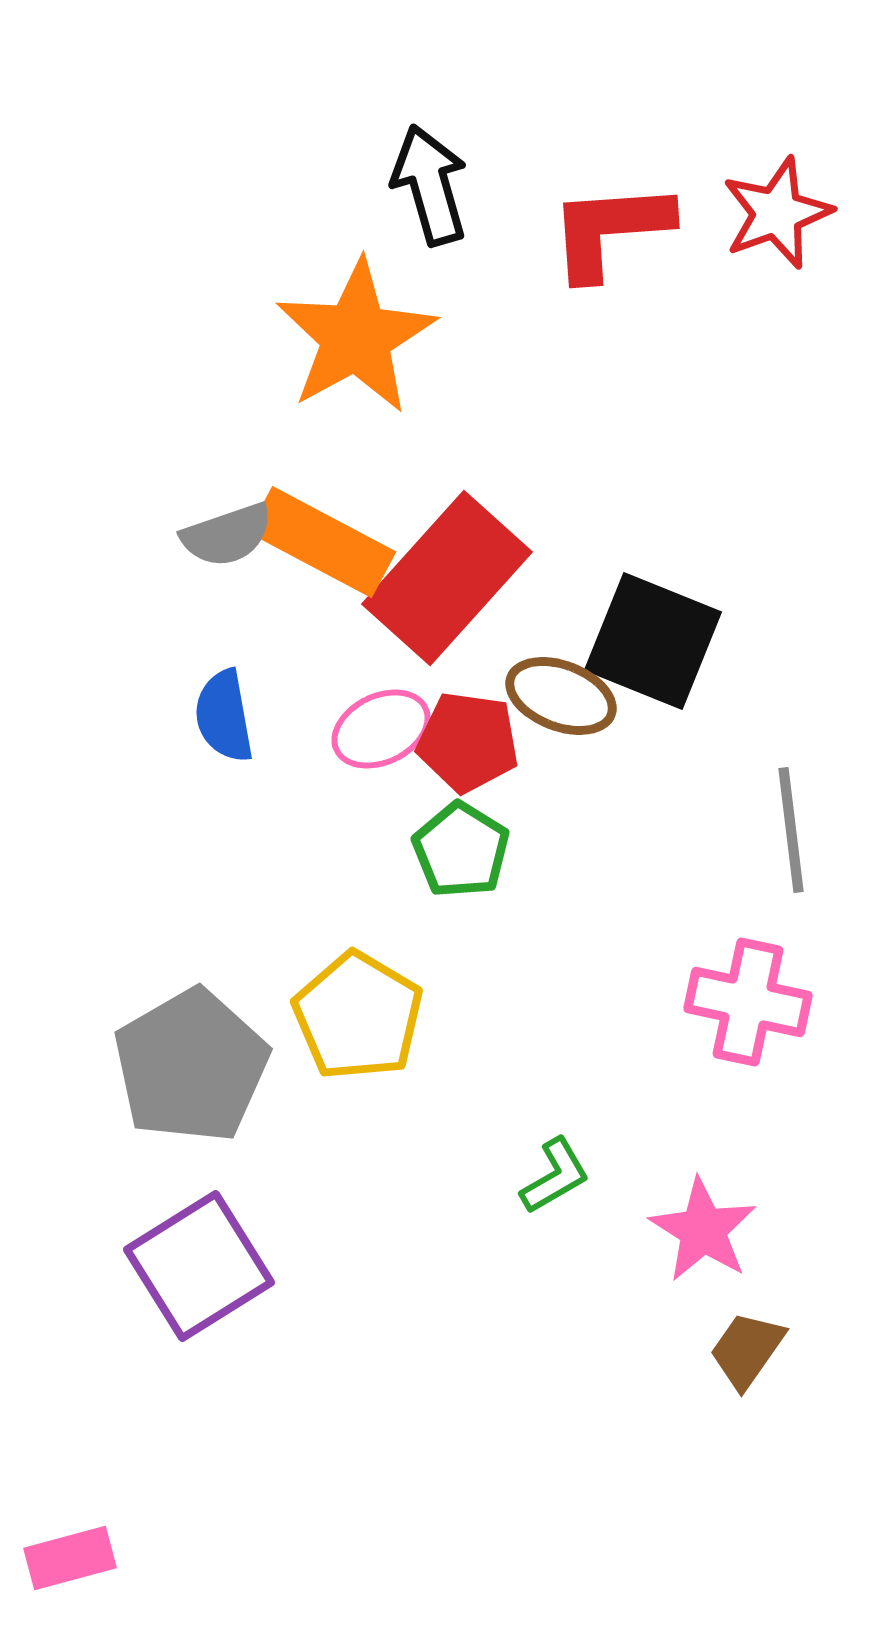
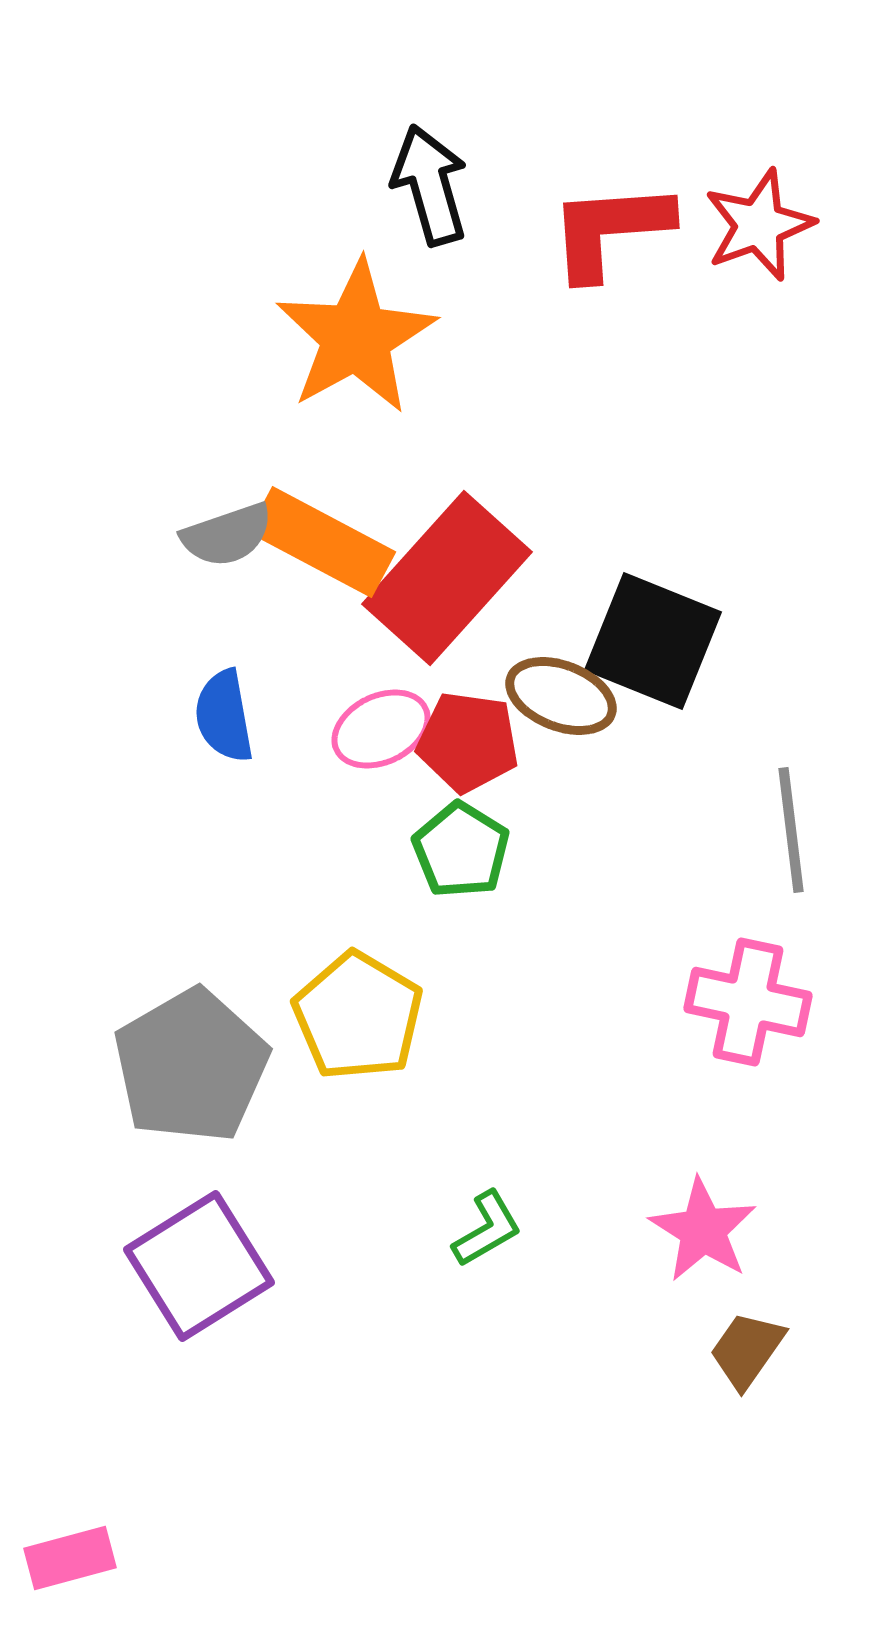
red star: moved 18 px left, 12 px down
green L-shape: moved 68 px left, 53 px down
